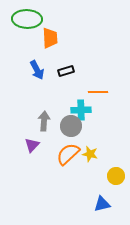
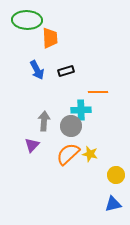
green ellipse: moved 1 px down
yellow circle: moved 1 px up
blue triangle: moved 11 px right
